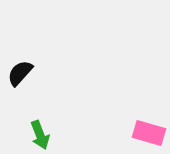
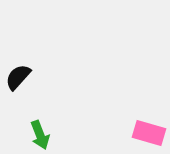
black semicircle: moved 2 px left, 4 px down
